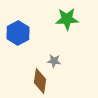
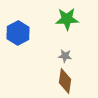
gray star: moved 11 px right, 5 px up
brown diamond: moved 25 px right
